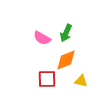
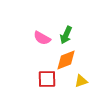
green arrow: moved 2 px down
yellow triangle: rotated 32 degrees counterclockwise
